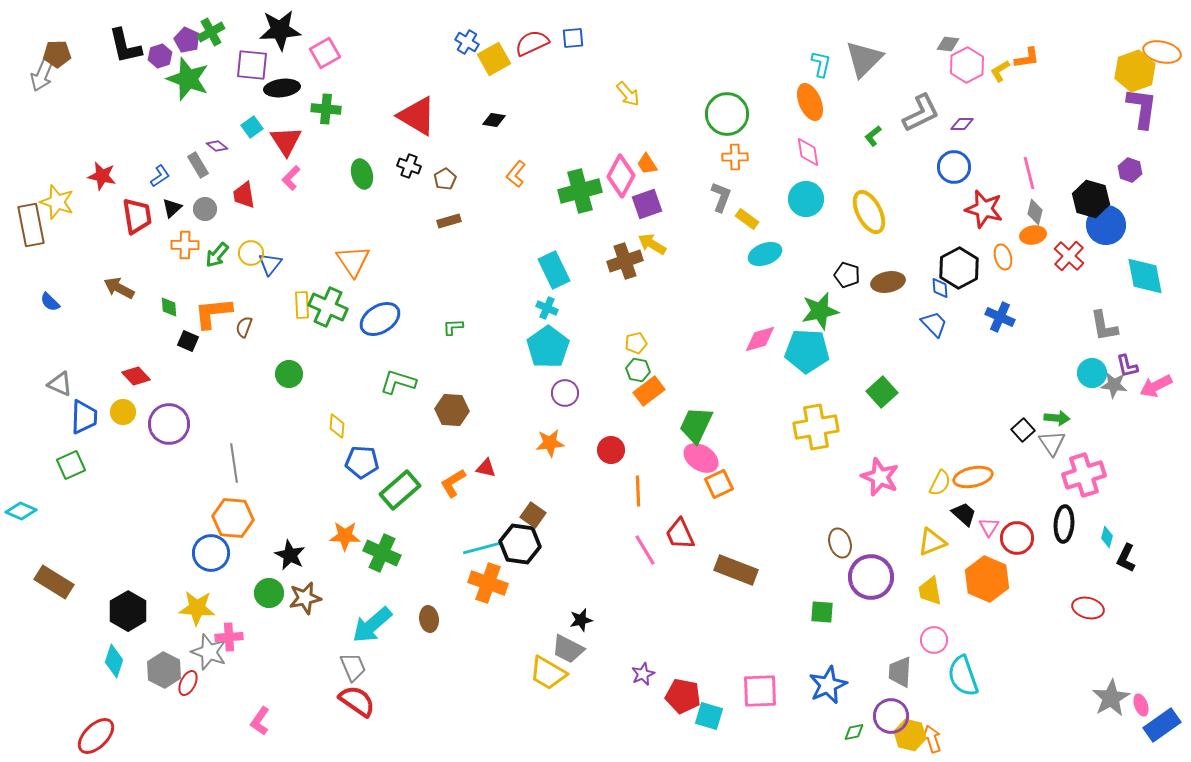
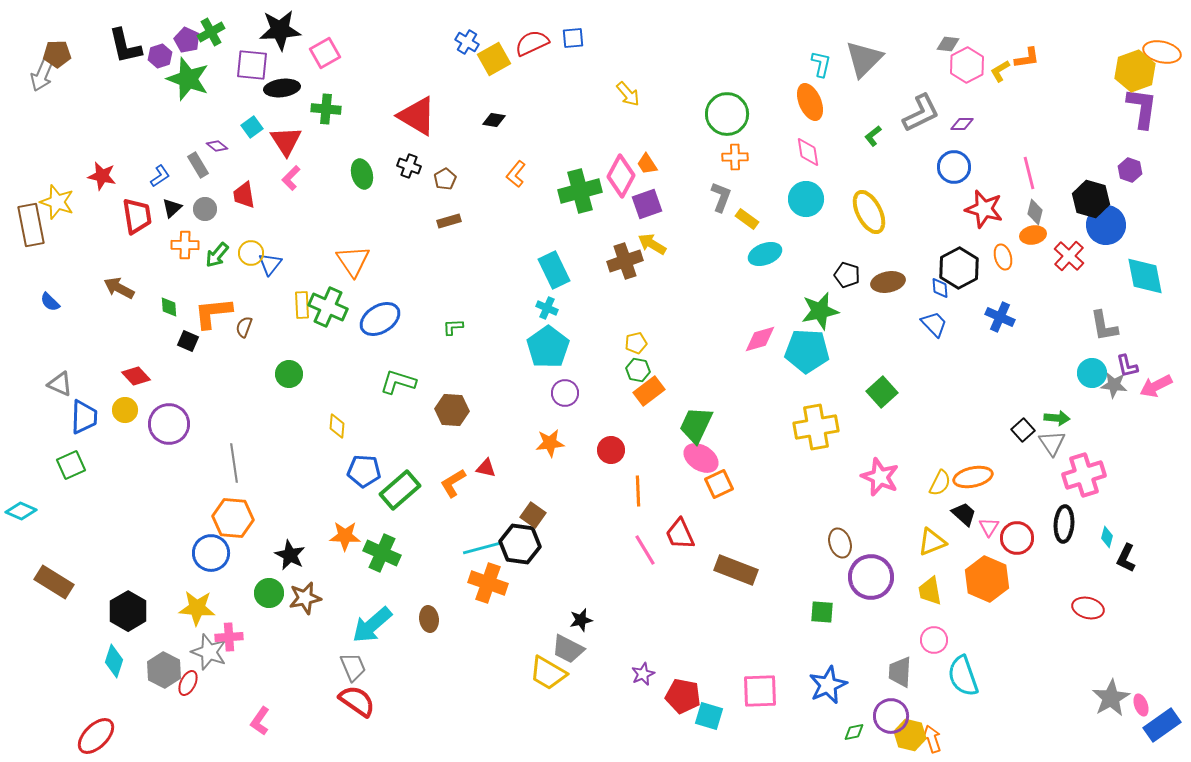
yellow circle at (123, 412): moved 2 px right, 2 px up
blue pentagon at (362, 462): moved 2 px right, 9 px down
